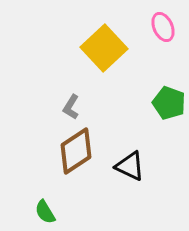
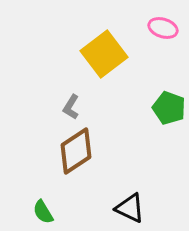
pink ellipse: moved 1 px down; rotated 48 degrees counterclockwise
yellow square: moved 6 px down; rotated 6 degrees clockwise
green pentagon: moved 5 px down
black triangle: moved 42 px down
green semicircle: moved 2 px left
